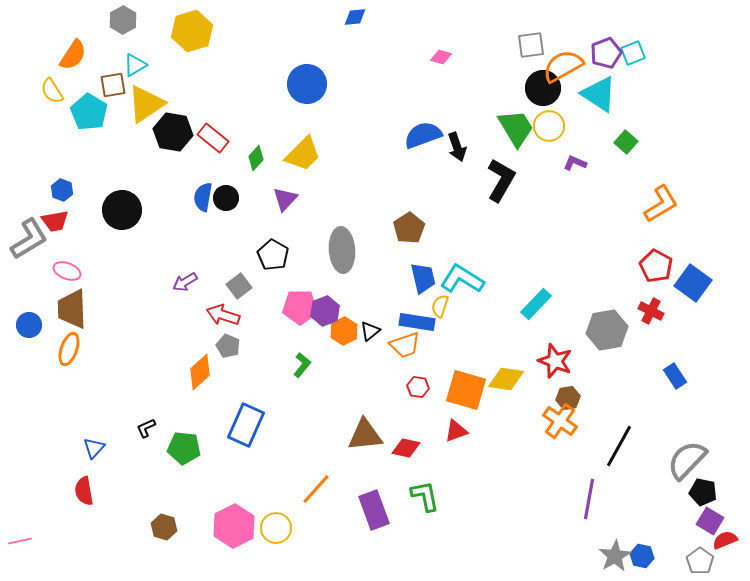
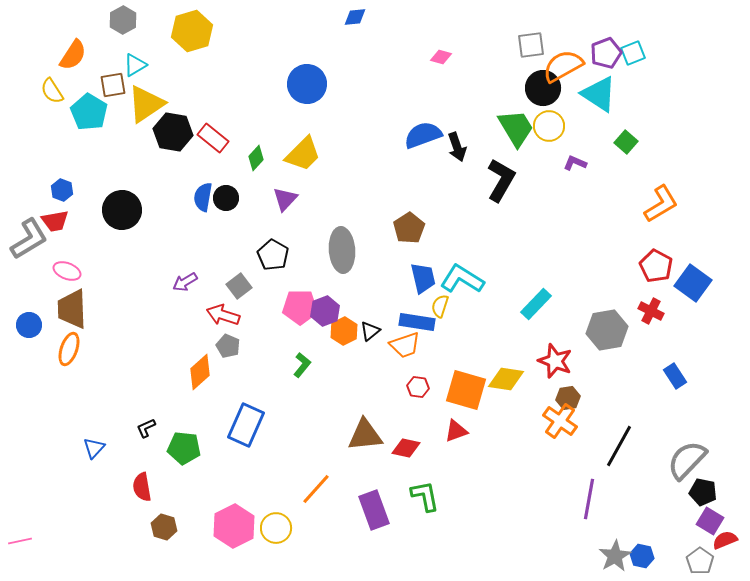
red semicircle at (84, 491): moved 58 px right, 4 px up
